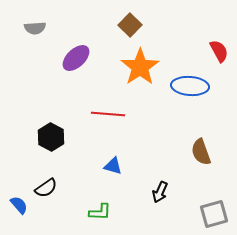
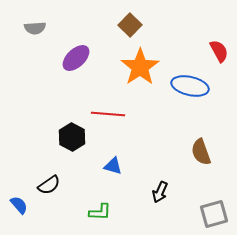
blue ellipse: rotated 9 degrees clockwise
black hexagon: moved 21 px right
black semicircle: moved 3 px right, 3 px up
